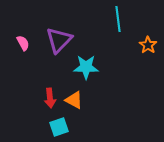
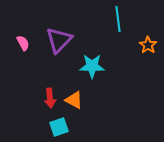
cyan star: moved 6 px right, 1 px up
